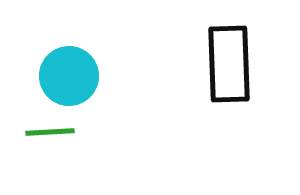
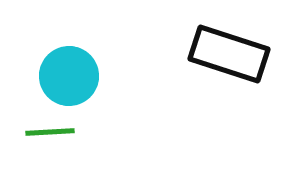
black rectangle: moved 10 px up; rotated 70 degrees counterclockwise
